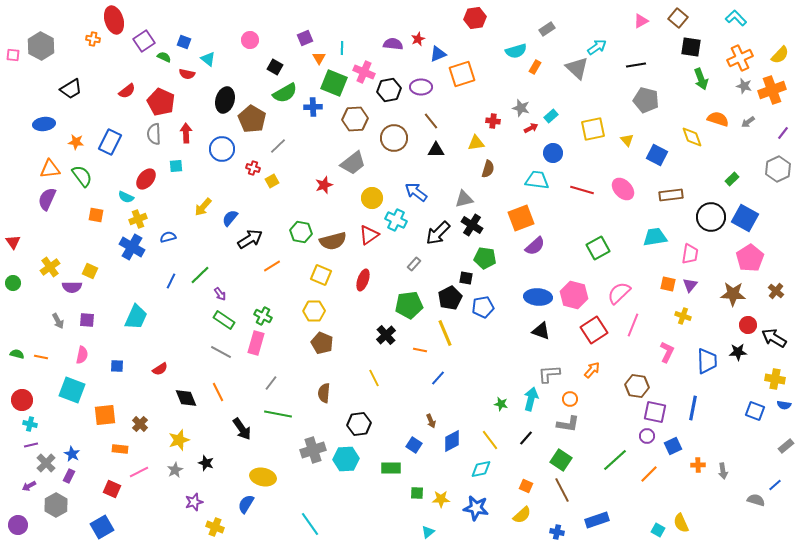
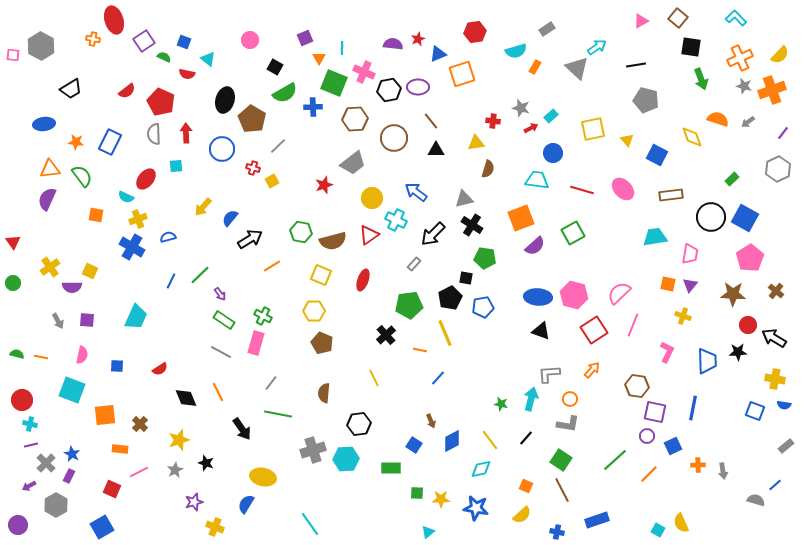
red hexagon at (475, 18): moved 14 px down
purple ellipse at (421, 87): moved 3 px left
black arrow at (438, 233): moved 5 px left, 1 px down
green square at (598, 248): moved 25 px left, 15 px up
